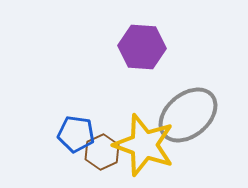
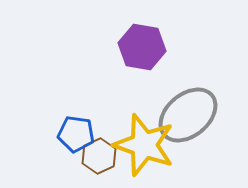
purple hexagon: rotated 6 degrees clockwise
brown hexagon: moved 3 px left, 4 px down
